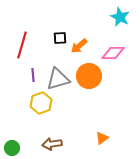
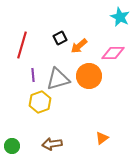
black square: rotated 24 degrees counterclockwise
yellow hexagon: moved 1 px left, 1 px up
green circle: moved 2 px up
